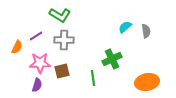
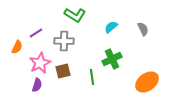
green L-shape: moved 15 px right
cyan semicircle: moved 14 px left
gray semicircle: moved 3 px left, 2 px up; rotated 16 degrees counterclockwise
purple line: moved 3 px up
gray cross: moved 1 px down
pink star: rotated 25 degrees counterclockwise
brown square: moved 1 px right
green line: moved 1 px left, 1 px up
orange ellipse: rotated 25 degrees counterclockwise
